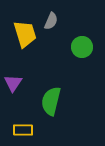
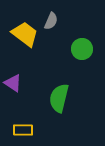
yellow trapezoid: rotated 36 degrees counterclockwise
green circle: moved 2 px down
purple triangle: rotated 30 degrees counterclockwise
green semicircle: moved 8 px right, 3 px up
